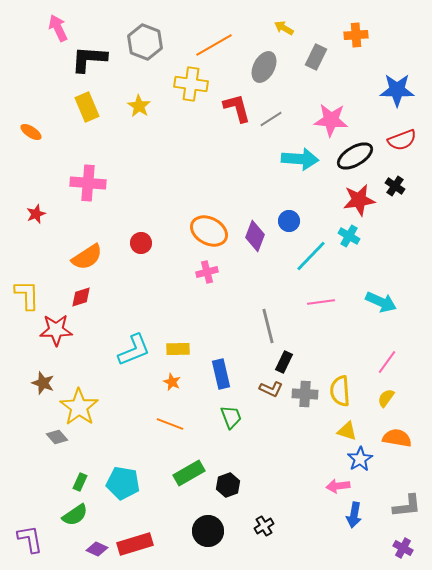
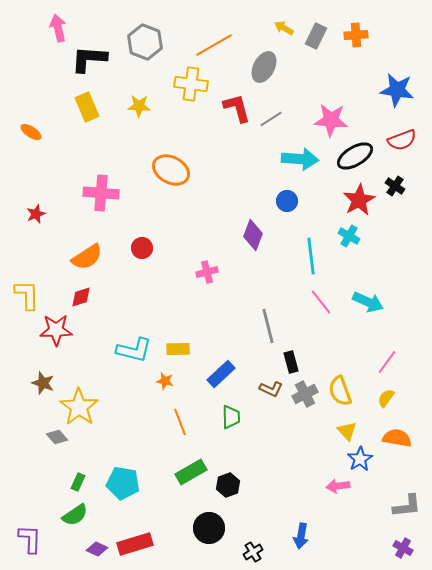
pink arrow at (58, 28): rotated 12 degrees clockwise
gray rectangle at (316, 57): moved 21 px up
blue star at (397, 90): rotated 8 degrees clockwise
yellow star at (139, 106): rotated 30 degrees counterclockwise
pink cross at (88, 183): moved 13 px right, 10 px down
red star at (359, 200): rotated 20 degrees counterclockwise
blue circle at (289, 221): moved 2 px left, 20 px up
orange ellipse at (209, 231): moved 38 px left, 61 px up
purple diamond at (255, 236): moved 2 px left, 1 px up
red circle at (141, 243): moved 1 px right, 5 px down
cyan line at (311, 256): rotated 51 degrees counterclockwise
pink line at (321, 302): rotated 60 degrees clockwise
cyan arrow at (381, 302): moved 13 px left
cyan L-shape at (134, 350): rotated 36 degrees clockwise
black rectangle at (284, 362): moved 7 px right; rotated 40 degrees counterclockwise
blue rectangle at (221, 374): rotated 60 degrees clockwise
orange star at (172, 382): moved 7 px left, 1 px up; rotated 12 degrees counterclockwise
yellow semicircle at (340, 391): rotated 16 degrees counterclockwise
gray cross at (305, 394): rotated 30 degrees counterclockwise
green trapezoid at (231, 417): rotated 20 degrees clockwise
orange line at (170, 424): moved 10 px right, 2 px up; rotated 48 degrees clockwise
yellow triangle at (347, 431): rotated 30 degrees clockwise
green rectangle at (189, 473): moved 2 px right, 1 px up
green rectangle at (80, 482): moved 2 px left
blue arrow at (354, 515): moved 53 px left, 21 px down
black cross at (264, 526): moved 11 px left, 26 px down
black circle at (208, 531): moved 1 px right, 3 px up
purple L-shape at (30, 539): rotated 12 degrees clockwise
